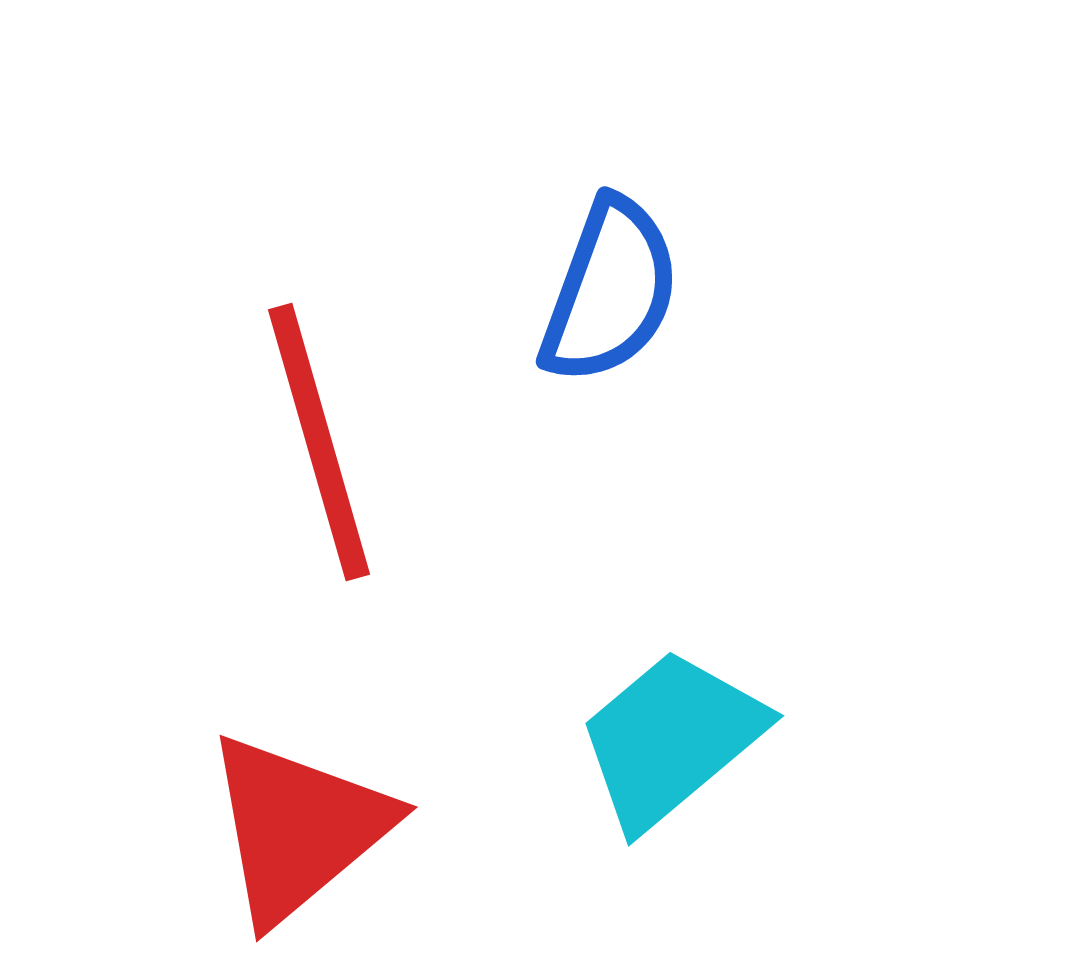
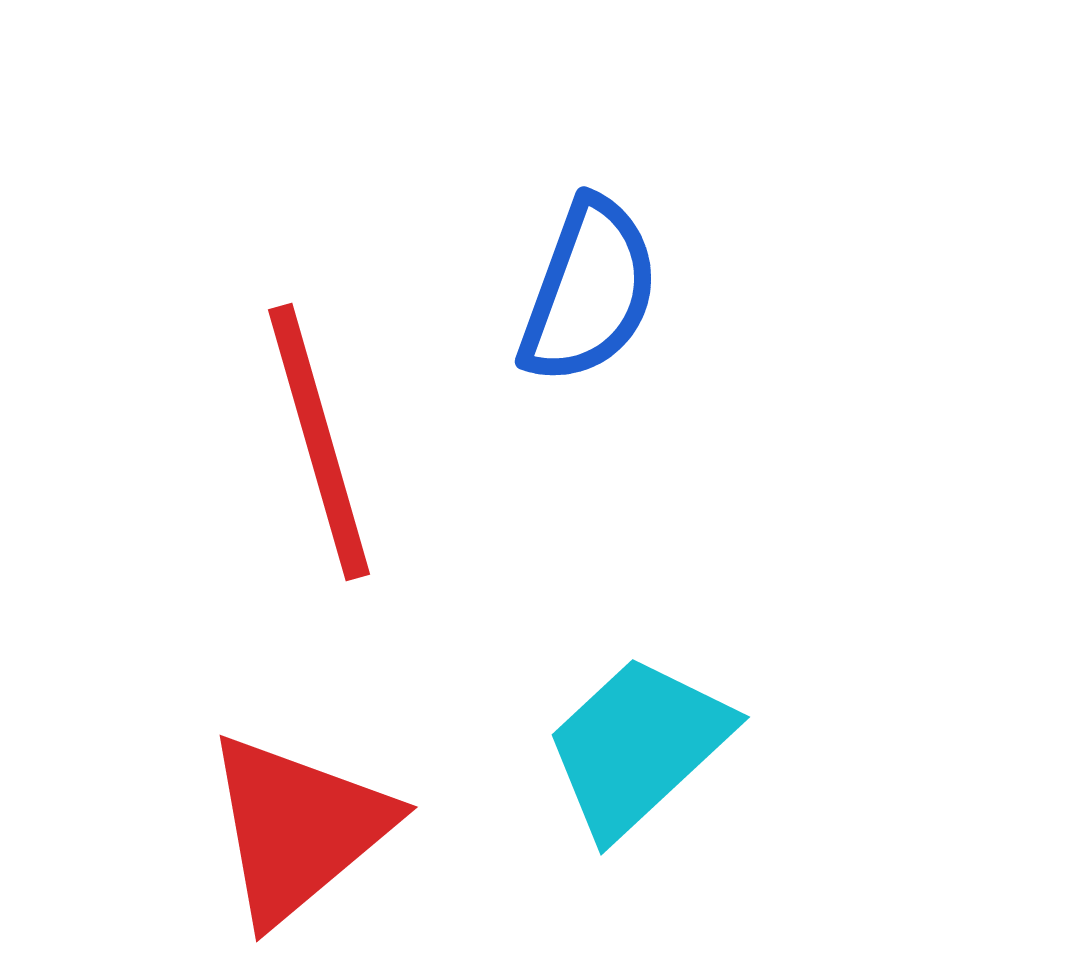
blue semicircle: moved 21 px left
cyan trapezoid: moved 33 px left, 7 px down; rotated 3 degrees counterclockwise
